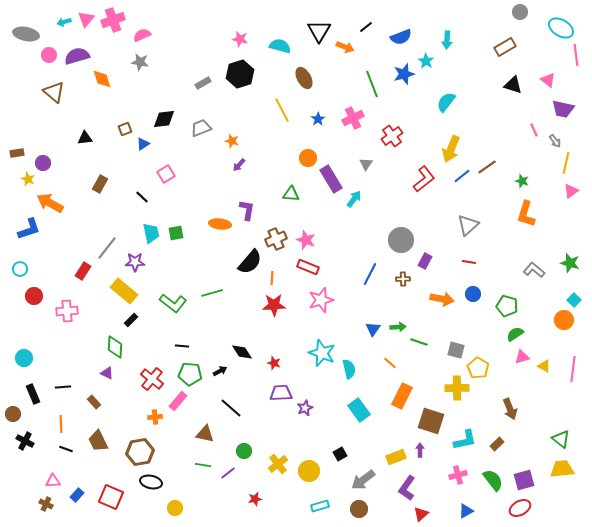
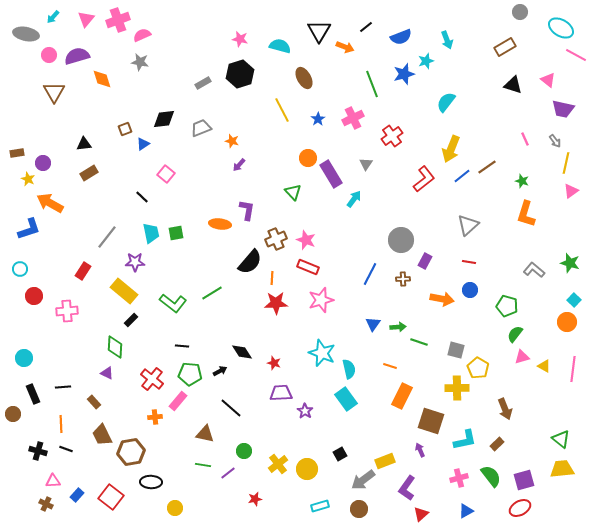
pink cross at (113, 20): moved 5 px right
cyan arrow at (64, 22): moved 11 px left, 5 px up; rotated 32 degrees counterclockwise
cyan arrow at (447, 40): rotated 24 degrees counterclockwise
pink line at (576, 55): rotated 55 degrees counterclockwise
cyan star at (426, 61): rotated 21 degrees clockwise
brown triangle at (54, 92): rotated 20 degrees clockwise
pink line at (534, 130): moved 9 px left, 9 px down
black triangle at (85, 138): moved 1 px left, 6 px down
pink square at (166, 174): rotated 18 degrees counterclockwise
purple rectangle at (331, 179): moved 5 px up
brown rectangle at (100, 184): moved 11 px left, 11 px up; rotated 30 degrees clockwise
green triangle at (291, 194): moved 2 px right, 2 px up; rotated 42 degrees clockwise
gray line at (107, 248): moved 11 px up
green line at (212, 293): rotated 15 degrees counterclockwise
blue circle at (473, 294): moved 3 px left, 4 px up
red star at (274, 305): moved 2 px right, 2 px up
orange circle at (564, 320): moved 3 px right, 2 px down
blue triangle at (373, 329): moved 5 px up
green semicircle at (515, 334): rotated 18 degrees counterclockwise
orange line at (390, 363): moved 3 px down; rotated 24 degrees counterclockwise
purple star at (305, 408): moved 3 px down; rotated 14 degrees counterclockwise
brown arrow at (510, 409): moved 5 px left
cyan rectangle at (359, 410): moved 13 px left, 11 px up
black cross at (25, 441): moved 13 px right, 10 px down; rotated 12 degrees counterclockwise
brown trapezoid at (98, 441): moved 4 px right, 6 px up
purple arrow at (420, 450): rotated 24 degrees counterclockwise
brown hexagon at (140, 452): moved 9 px left
yellow rectangle at (396, 457): moved 11 px left, 4 px down
yellow circle at (309, 471): moved 2 px left, 2 px up
pink cross at (458, 475): moved 1 px right, 3 px down
green semicircle at (493, 480): moved 2 px left, 4 px up
black ellipse at (151, 482): rotated 10 degrees counterclockwise
red square at (111, 497): rotated 15 degrees clockwise
